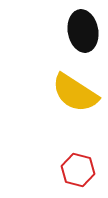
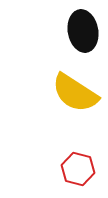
red hexagon: moved 1 px up
